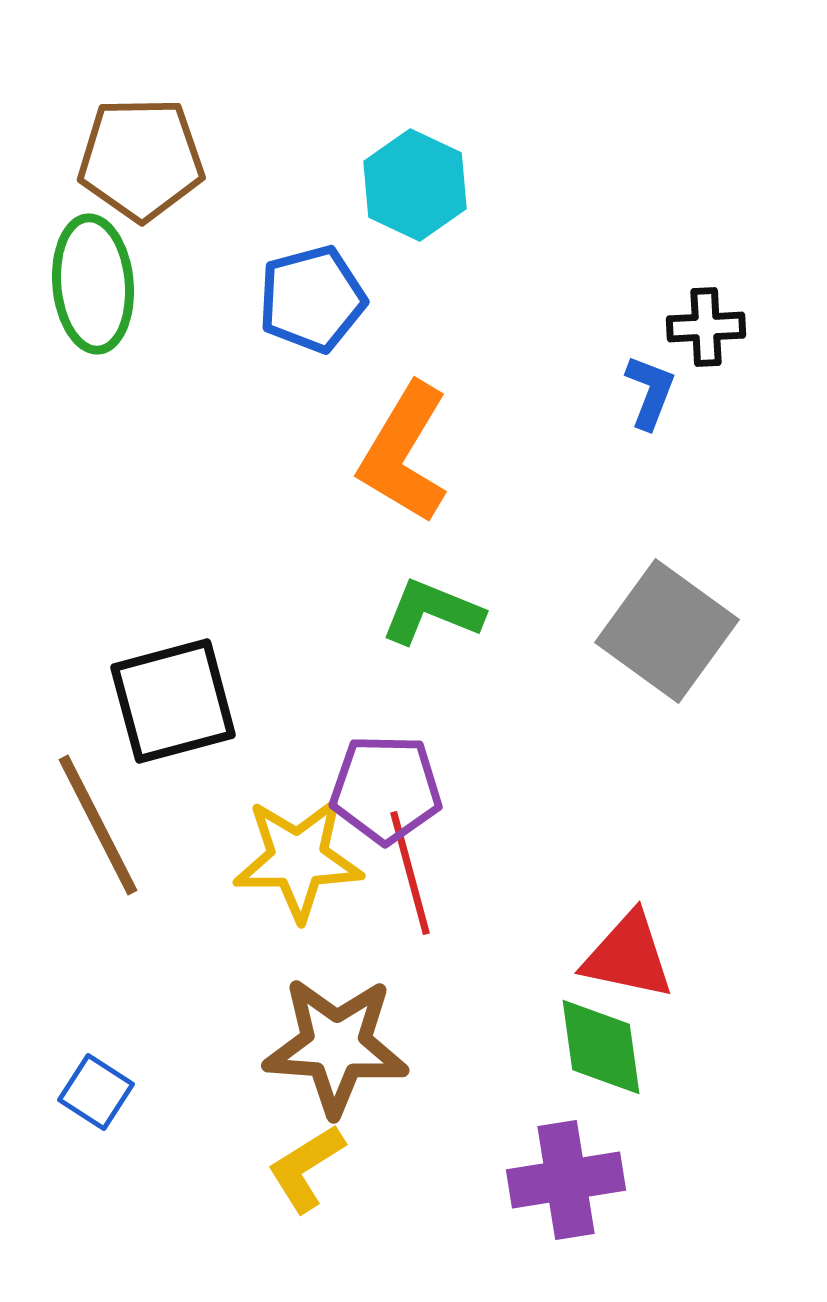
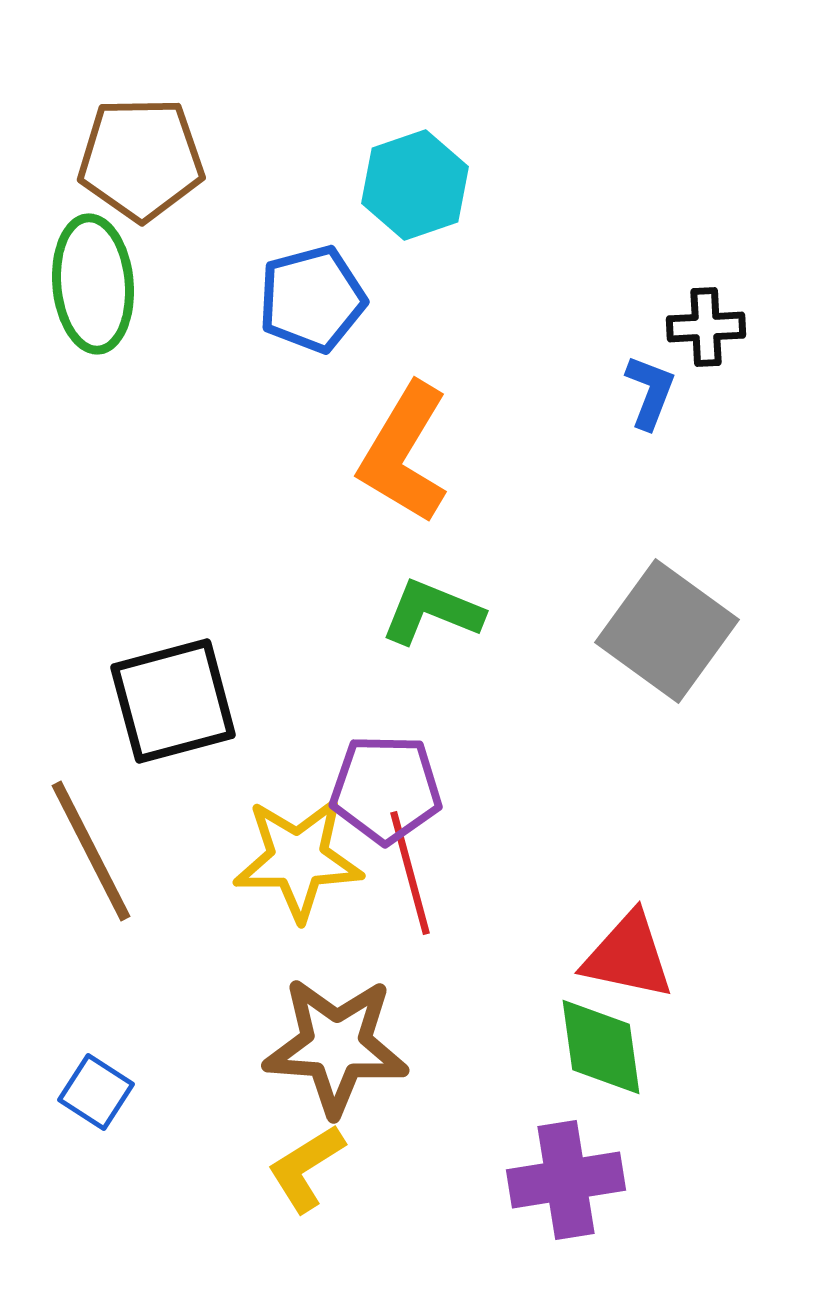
cyan hexagon: rotated 16 degrees clockwise
brown line: moved 7 px left, 26 px down
